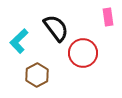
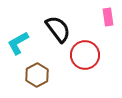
black semicircle: moved 2 px right, 1 px down
cyan L-shape: moved 1 px left, 2 px down; rotated 15 degrees clockwise
red circle: moved 2 px right, 2 px down
